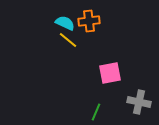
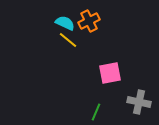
orange cross: rotated 20 degrees counterclockwise
